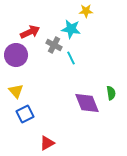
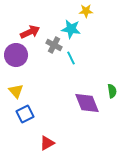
green semicircle: moved 1 px right, 2 px up
